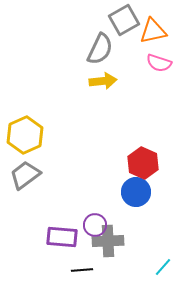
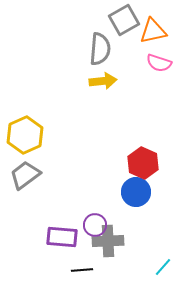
gray semicircle: rotated 20 degrees counterclockwise
